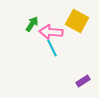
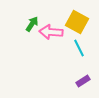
yellow square: moved 1 px down
cyan line: moved 27 px right
